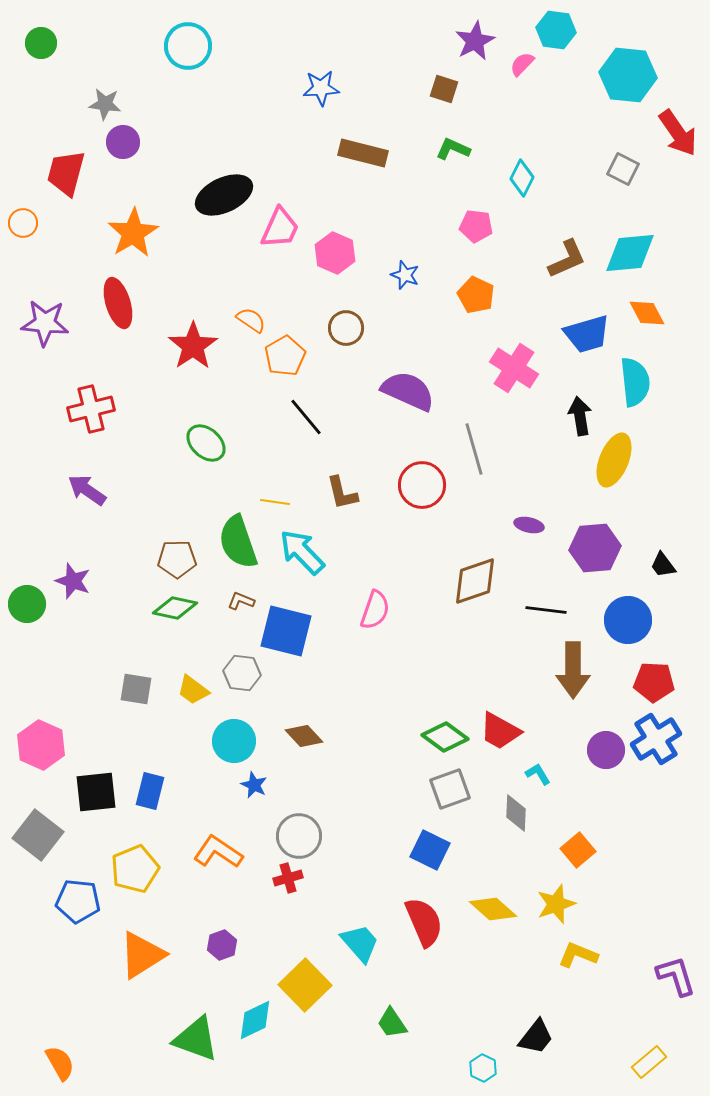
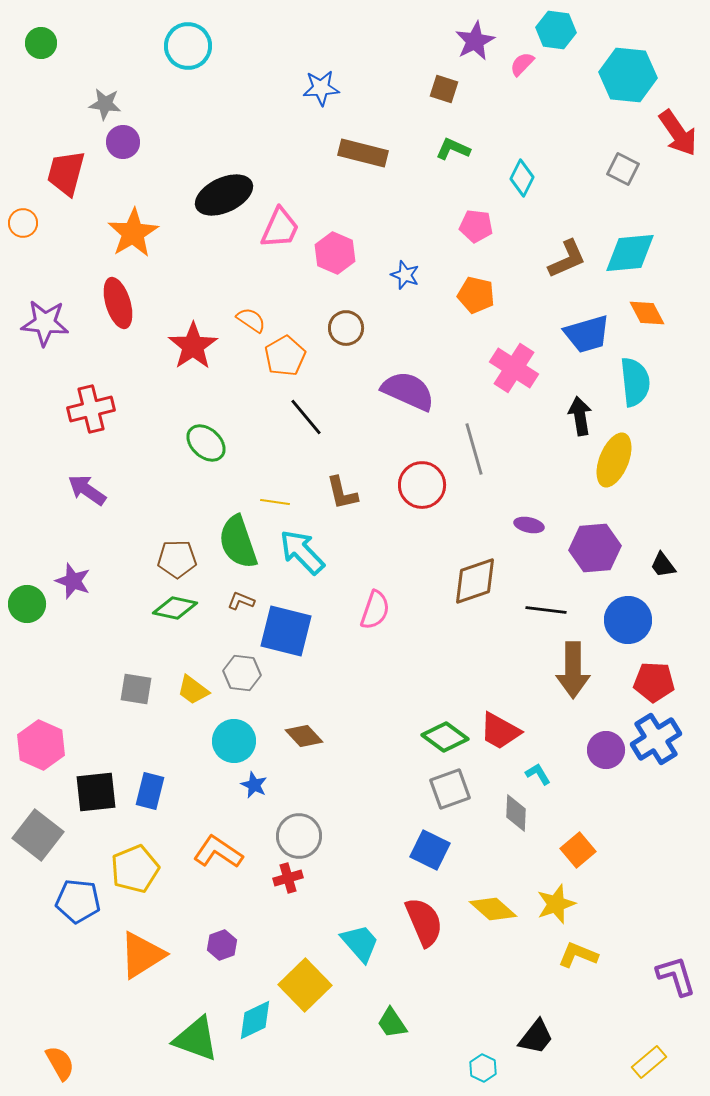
orange pentagon at (476, 295): rotated 12 degrees counterclockwise
